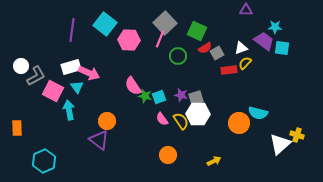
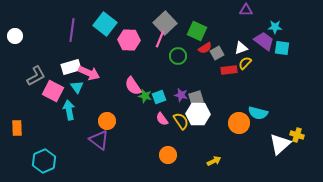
white circle at (21, 66): moved 6 px left, 30 px up
